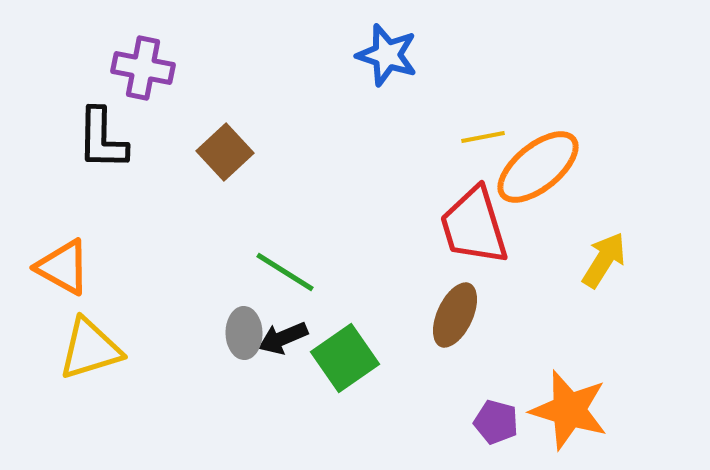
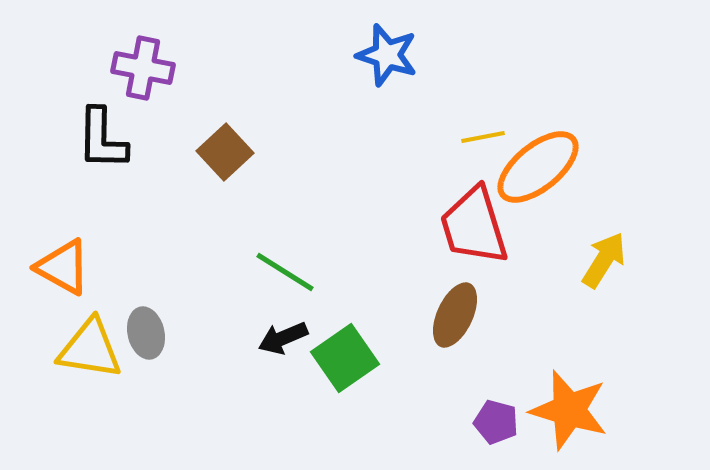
gray ellipse: moved 98 px left; rotated 12 degrees counterclockwise
yellow triangle: rotated 26 degrees clockwise
